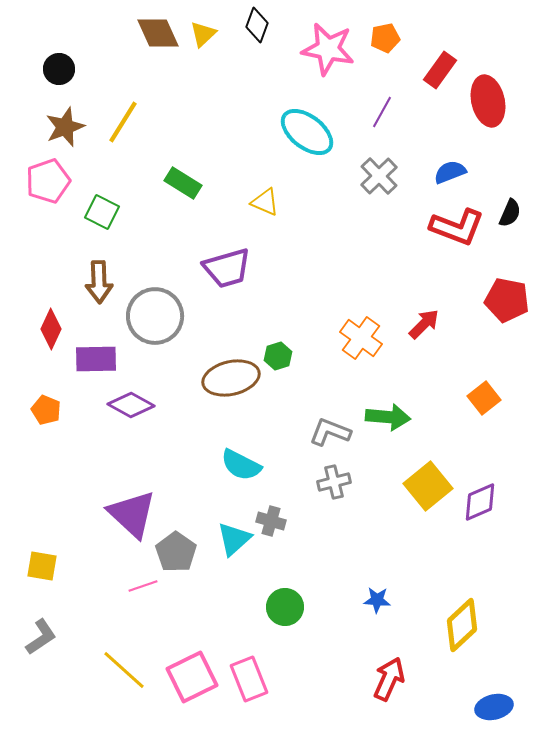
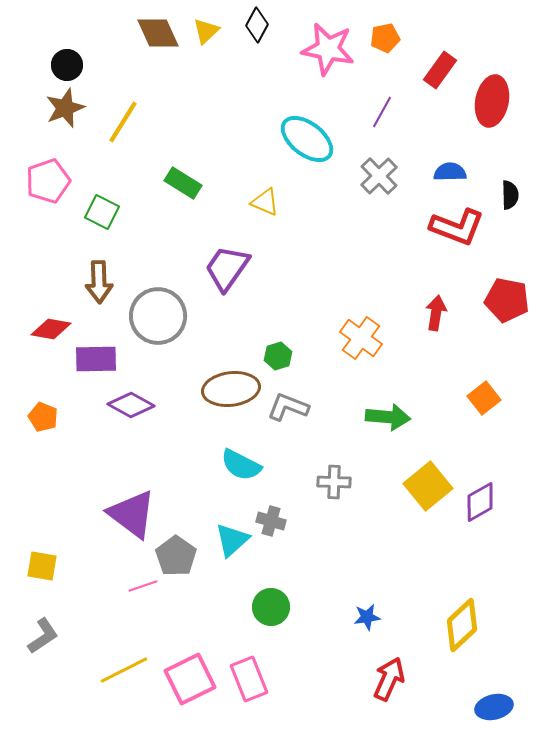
black diamond at (257, 25): rotated 8 degrees clockwise
yellow triangle at (203, 34): moved 3 px right, 3 px up
black circle at (59, 69): moved 8 px right, 4 px up
red ellipse at (488, 101): moved 4 px right; rotated 24 degrees clockwise
brown star at (65, 127): moved 19 px up
cyan ellipse at (307, 132): moved 7 px down
blue semicircle at (450, 172): rotated 20 degrees clockwise
black semicircle at (510, 213): moved 18 px up; rotated 24 degrees counterclockwise
purple trapezoid at (227, 268): rotated 141 degrees clockwise
gray circle at (155, 316): moved 3 px right
red arrow at (424, 324): moved 12 px right, 11 px up; rotated 36 degrees counterclockwise
red diamond at (51, 329): rotated 75 degrees clockwise
brown ellipse at (231, 378): moved 11 px down; rotated 6 degrees clockwise
orange pentagon at (46, 410): moved 3 px left, 7 px down
gray L-shape at (330, 432): moved 42 px left, 25 px up
gray cross at (334, 482): rotated 16 degrees clockwise
purple diamond at (480, 502): rotated 6 degrees counterclockwise
purple triangle at (132, 514): rotated 6 degrees counterclockwise
cyan triangle at (234, 539): moved 2 px left, 1 px down
gray pentagon at (176, 552): moved 4 px down
blue star at (377, 600): moved 10 px left, 17 px down; rotated 12 degrees counterclockwise
green circle at (285, 607): moved 14 px left
gray L-shape at (41, 637): moved 2 px right, 1 px up
yellow line at (124, 670): rotated 69 degrees counterclockwise
pink square at (192, 677): moved 2 px left, 2 px down
